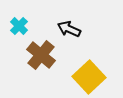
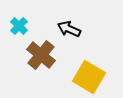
yellow square: rotated 16 degrees counterclockwise
